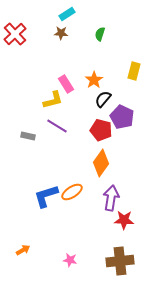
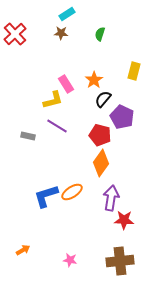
red pentagon: moved 1 px left, 5 px down
